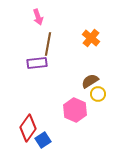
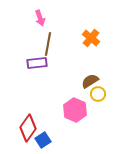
pink arrow: moved 2 px right, 1 px down
